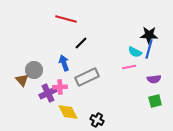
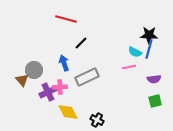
purple cross: moved 1 px up
